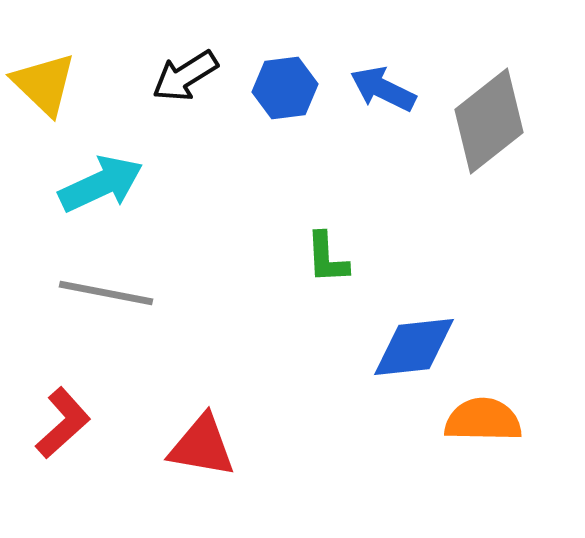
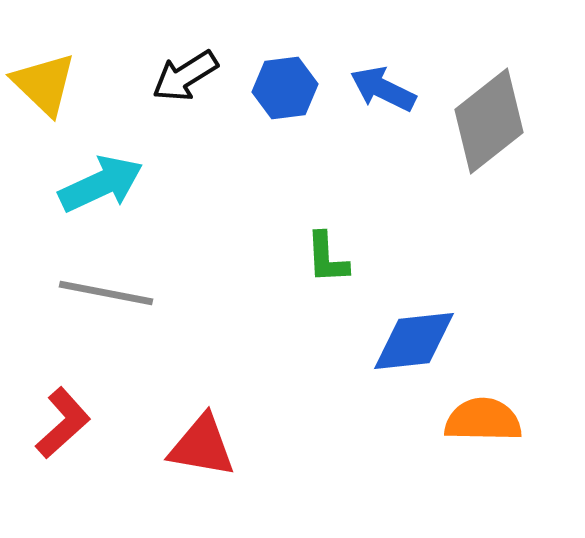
blue diamond: moved 6 px up
